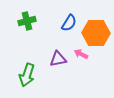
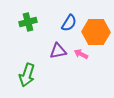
green cross: moved 1 px right, 1 px down
orange hexagon: moved 1 px up
purple triangle: moved 8 px up
